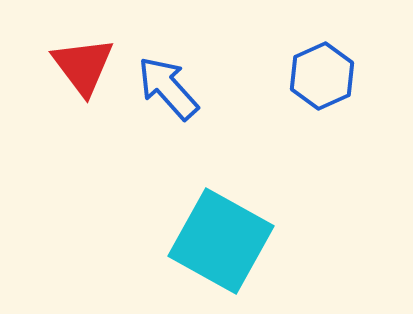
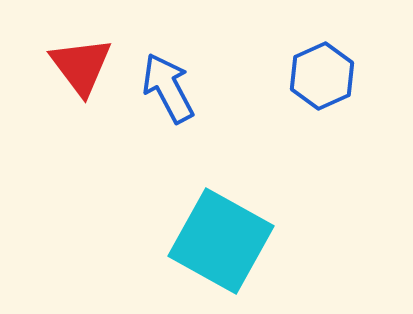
red triangle: moved 2 px left
blue arrow: rotated 14 degrees clockwise
